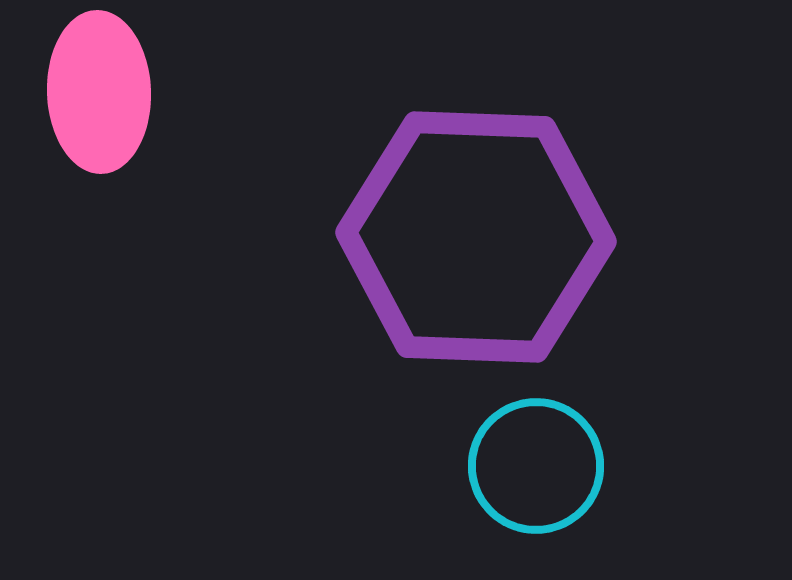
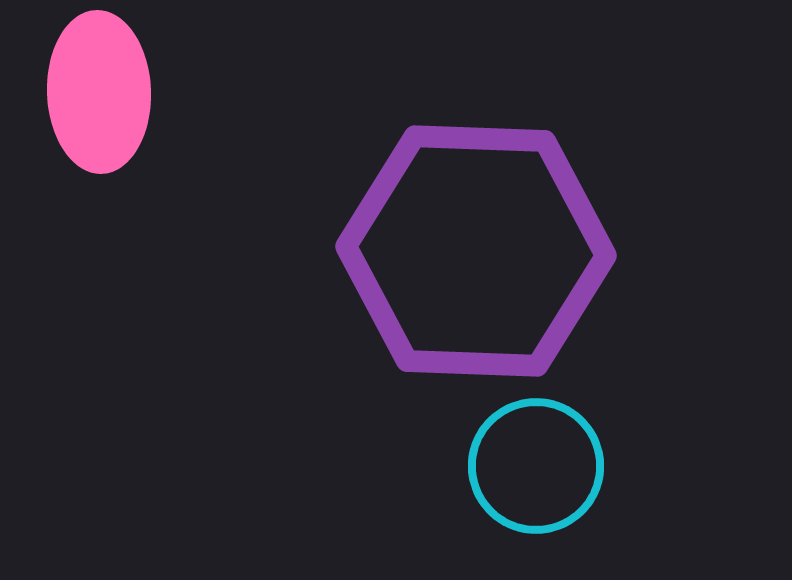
purple hexagon: moved 14 px down
